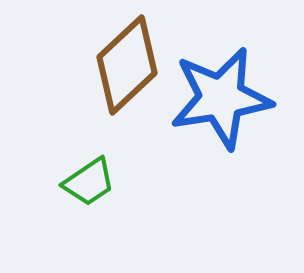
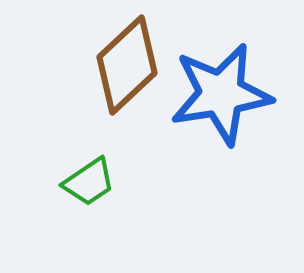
blue star: moved 4 px up
